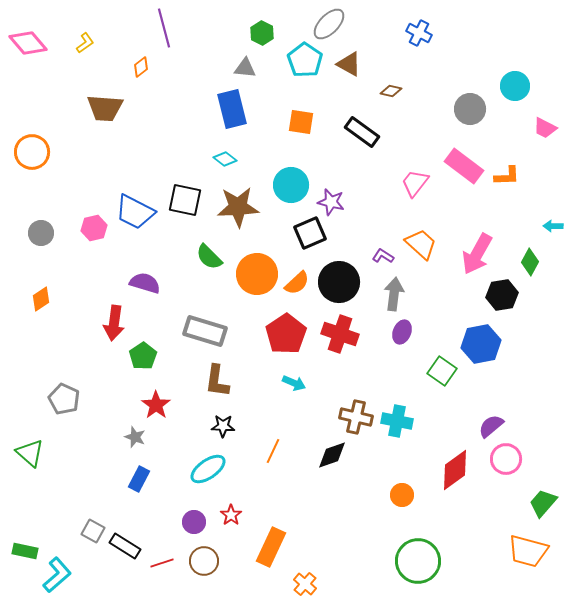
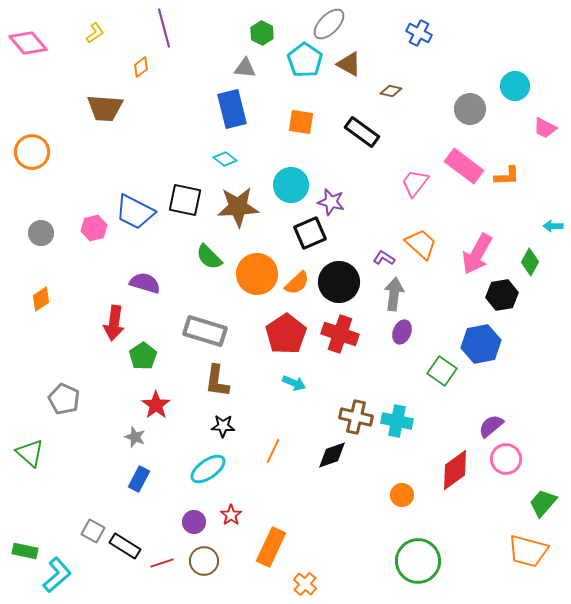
yellow L-shape at (85, 43): moved 10 px right, 10 px up
purple L-shape at (383, 256): moved 1 px right, 2 px down
